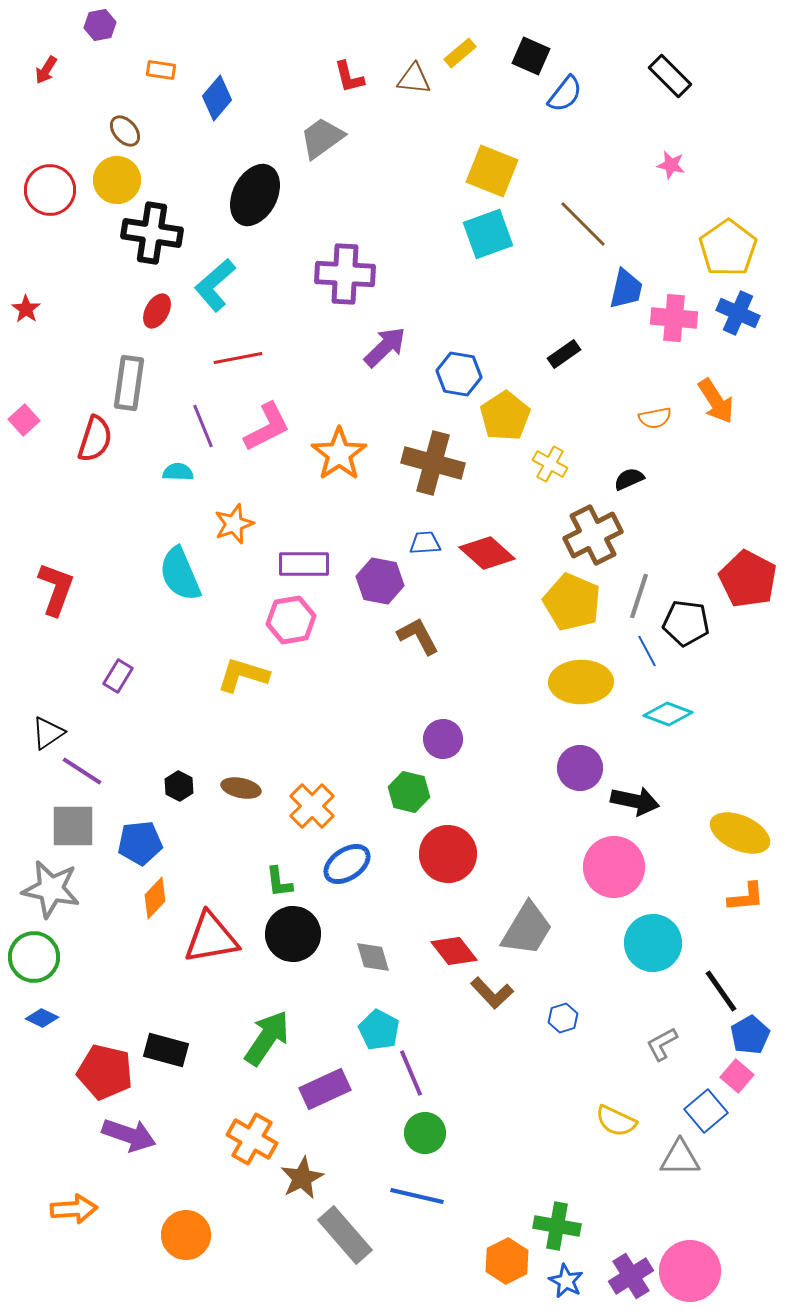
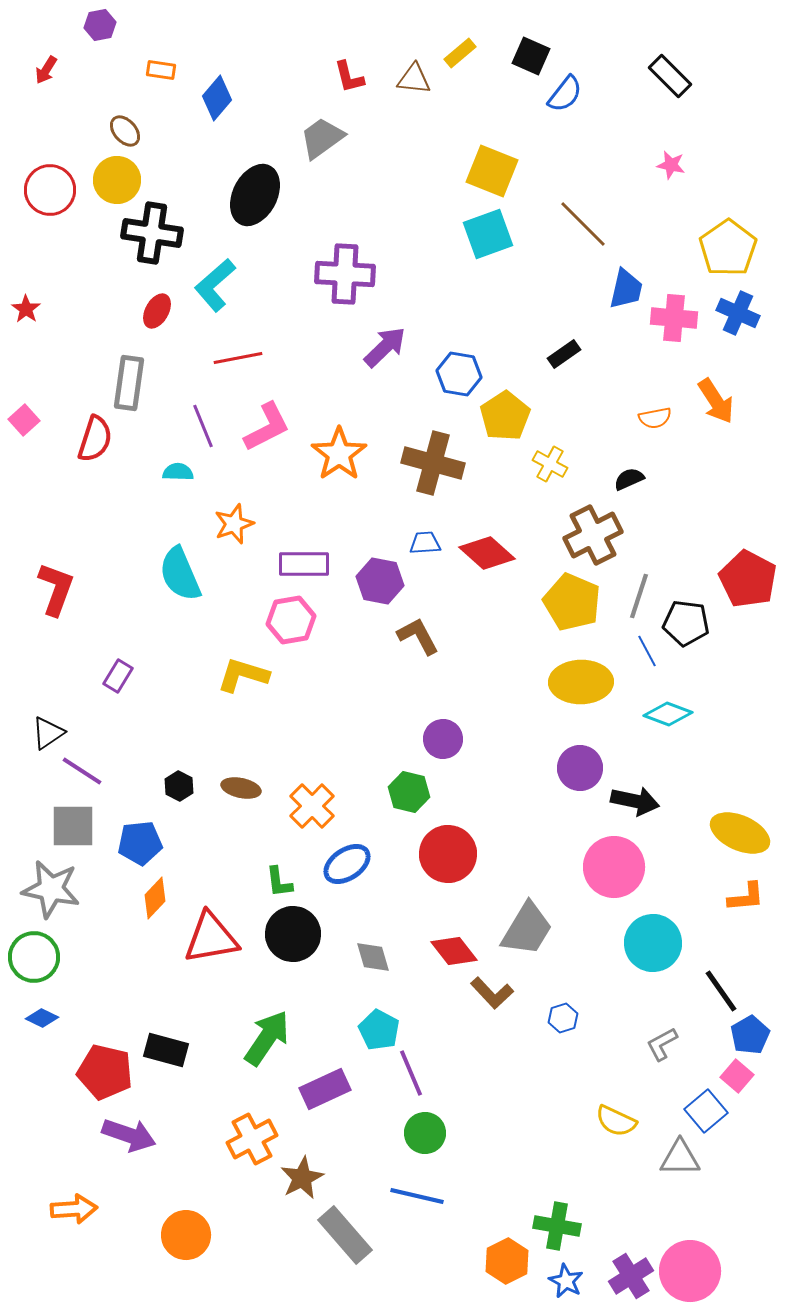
orange cross at (252, 1139): rotated 33 degrees clockwise
